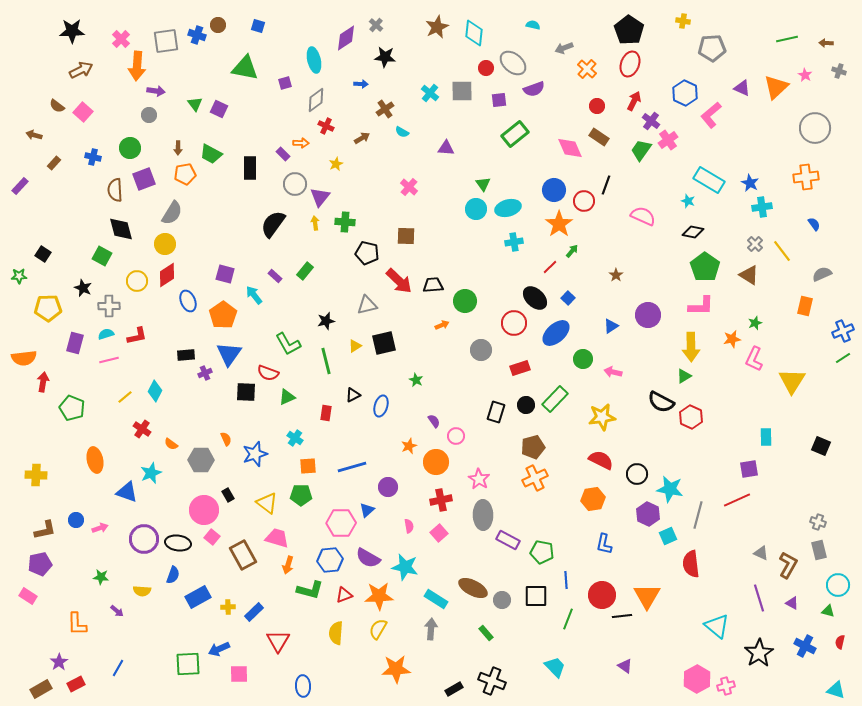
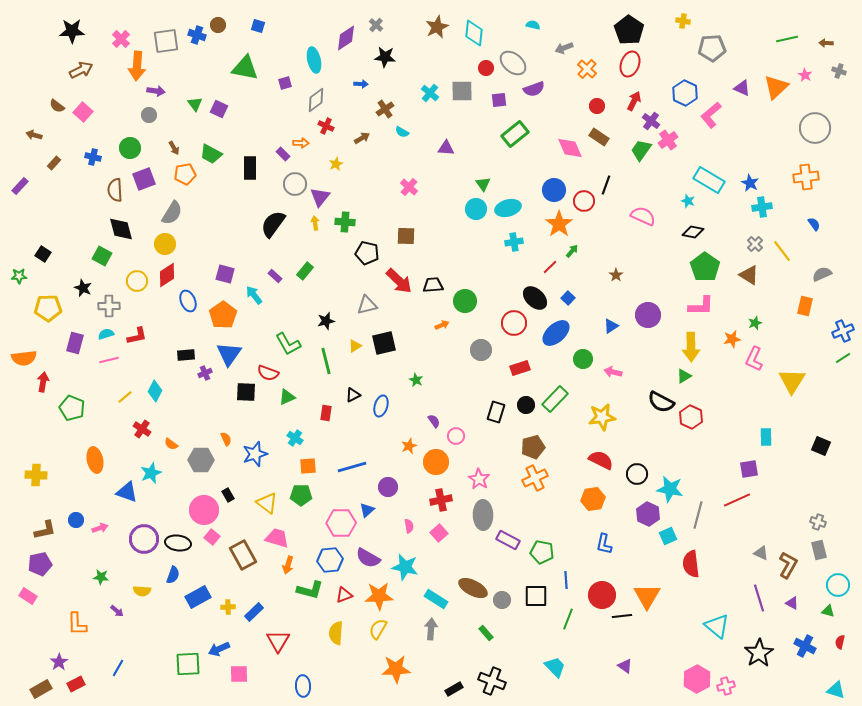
brown arrow at (178, 148): moved 4 px left; rotated 32 degrees counterclockwise
